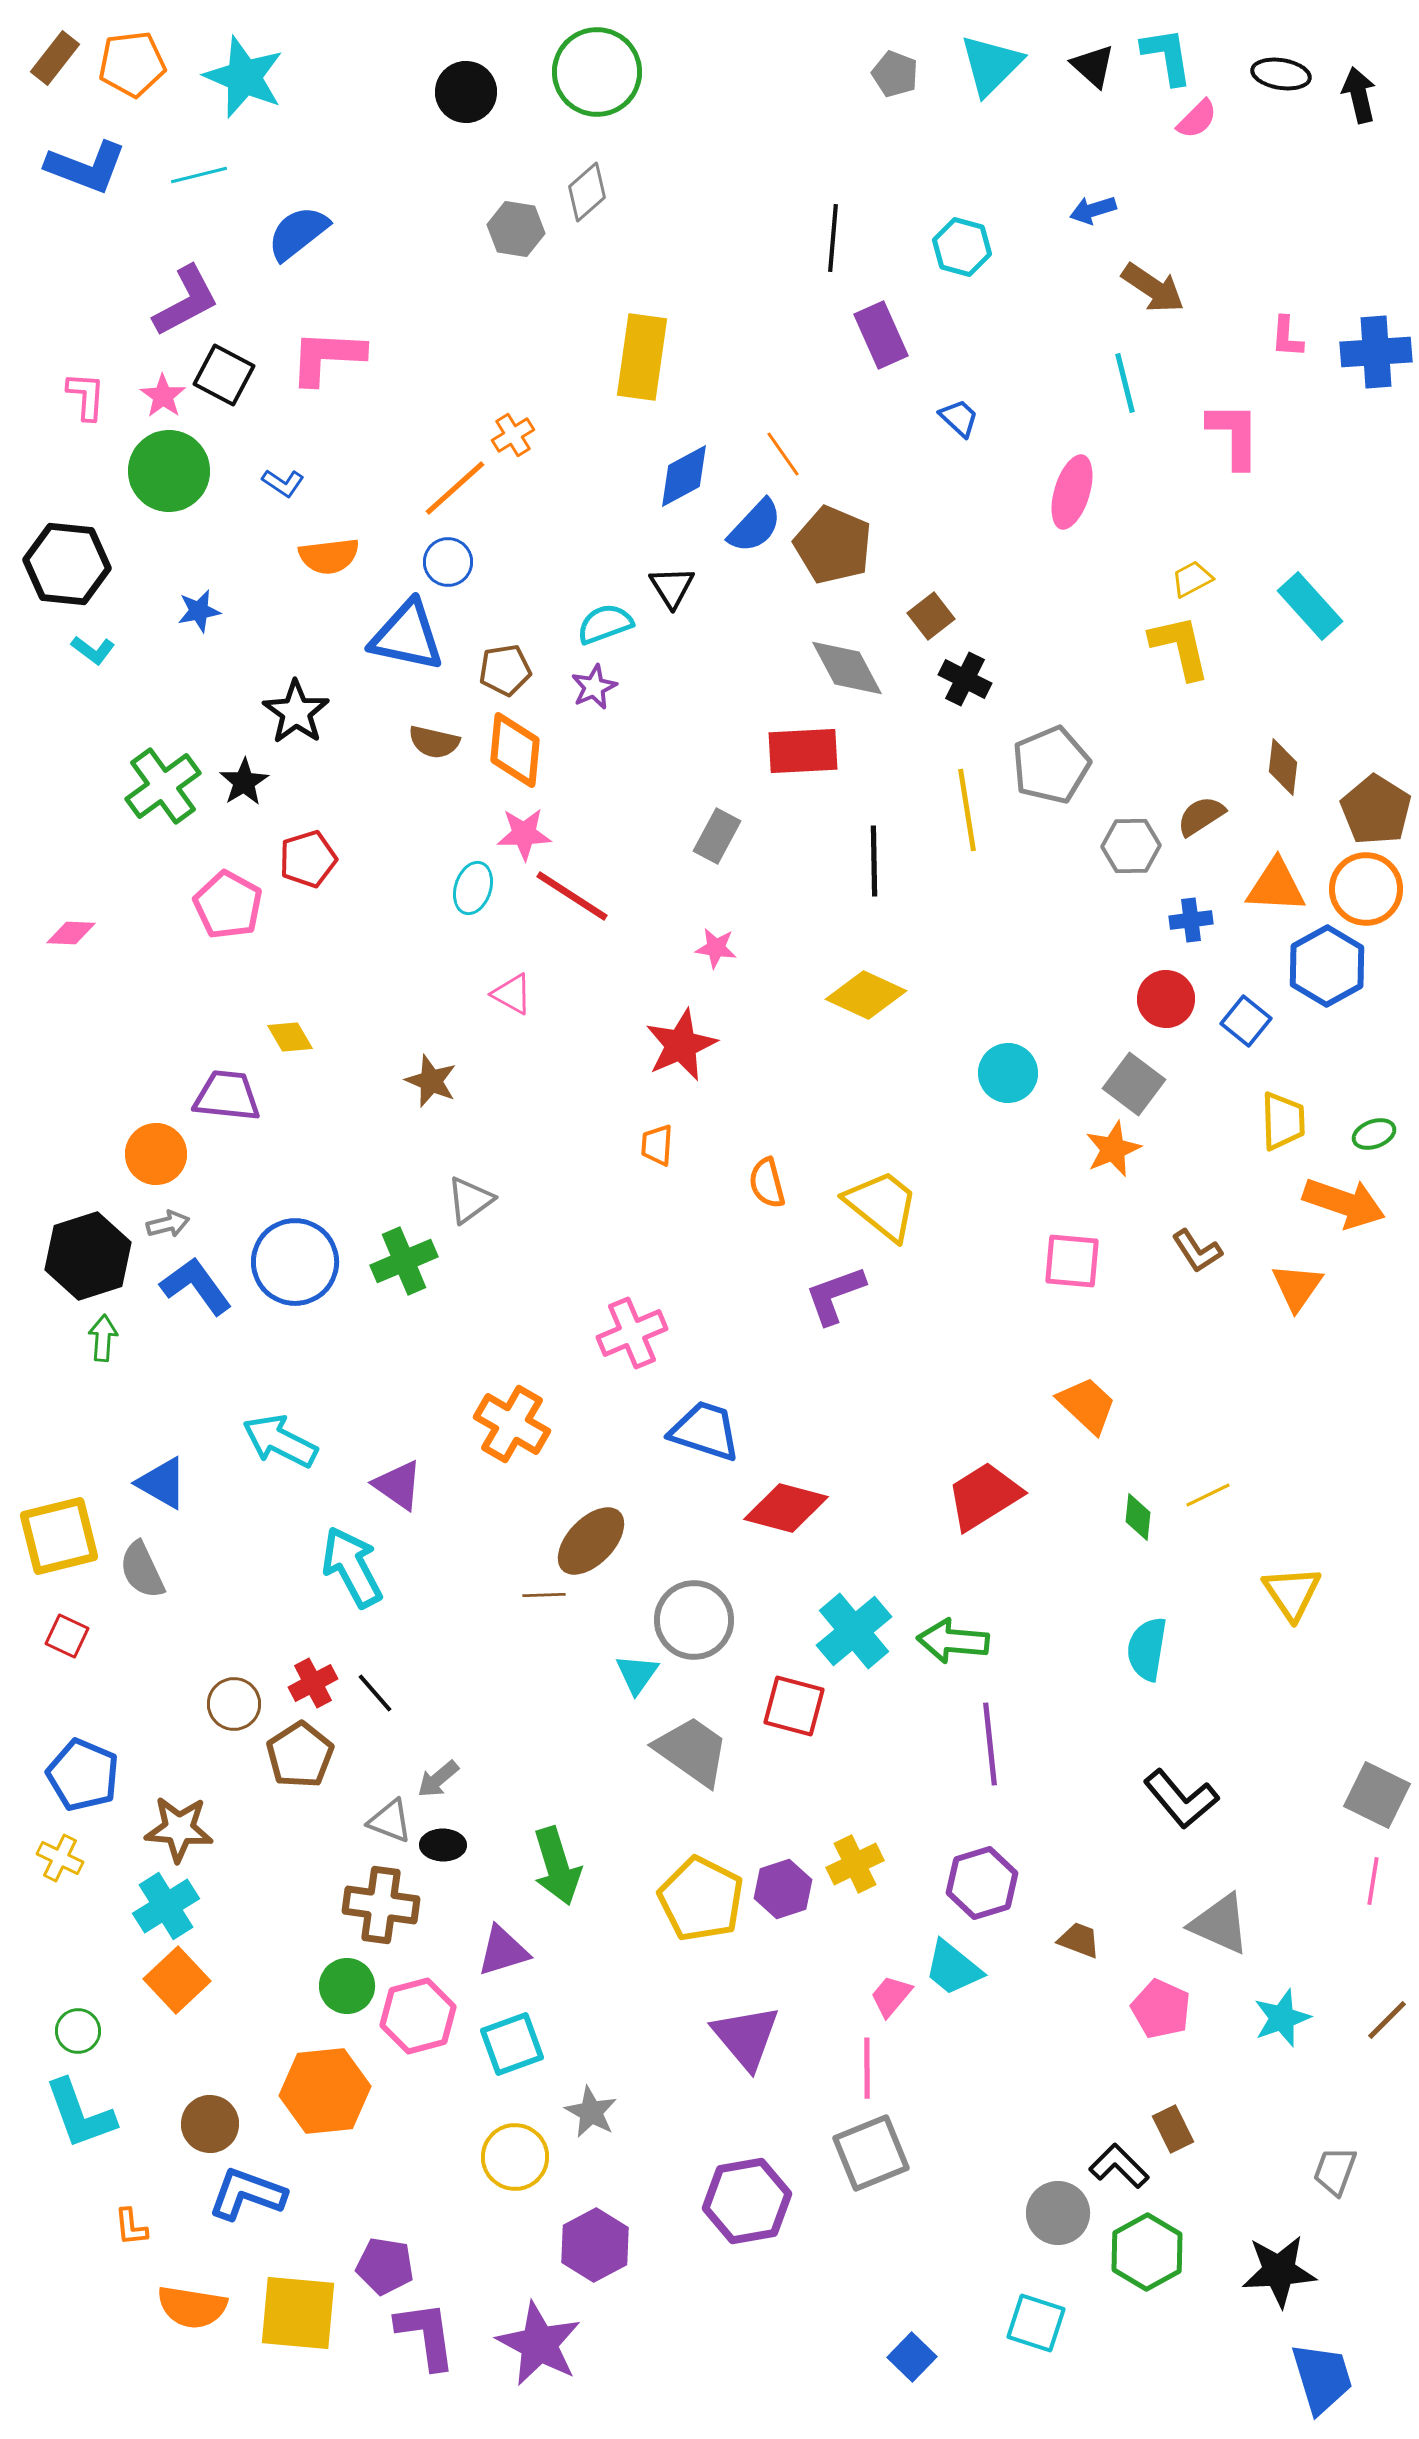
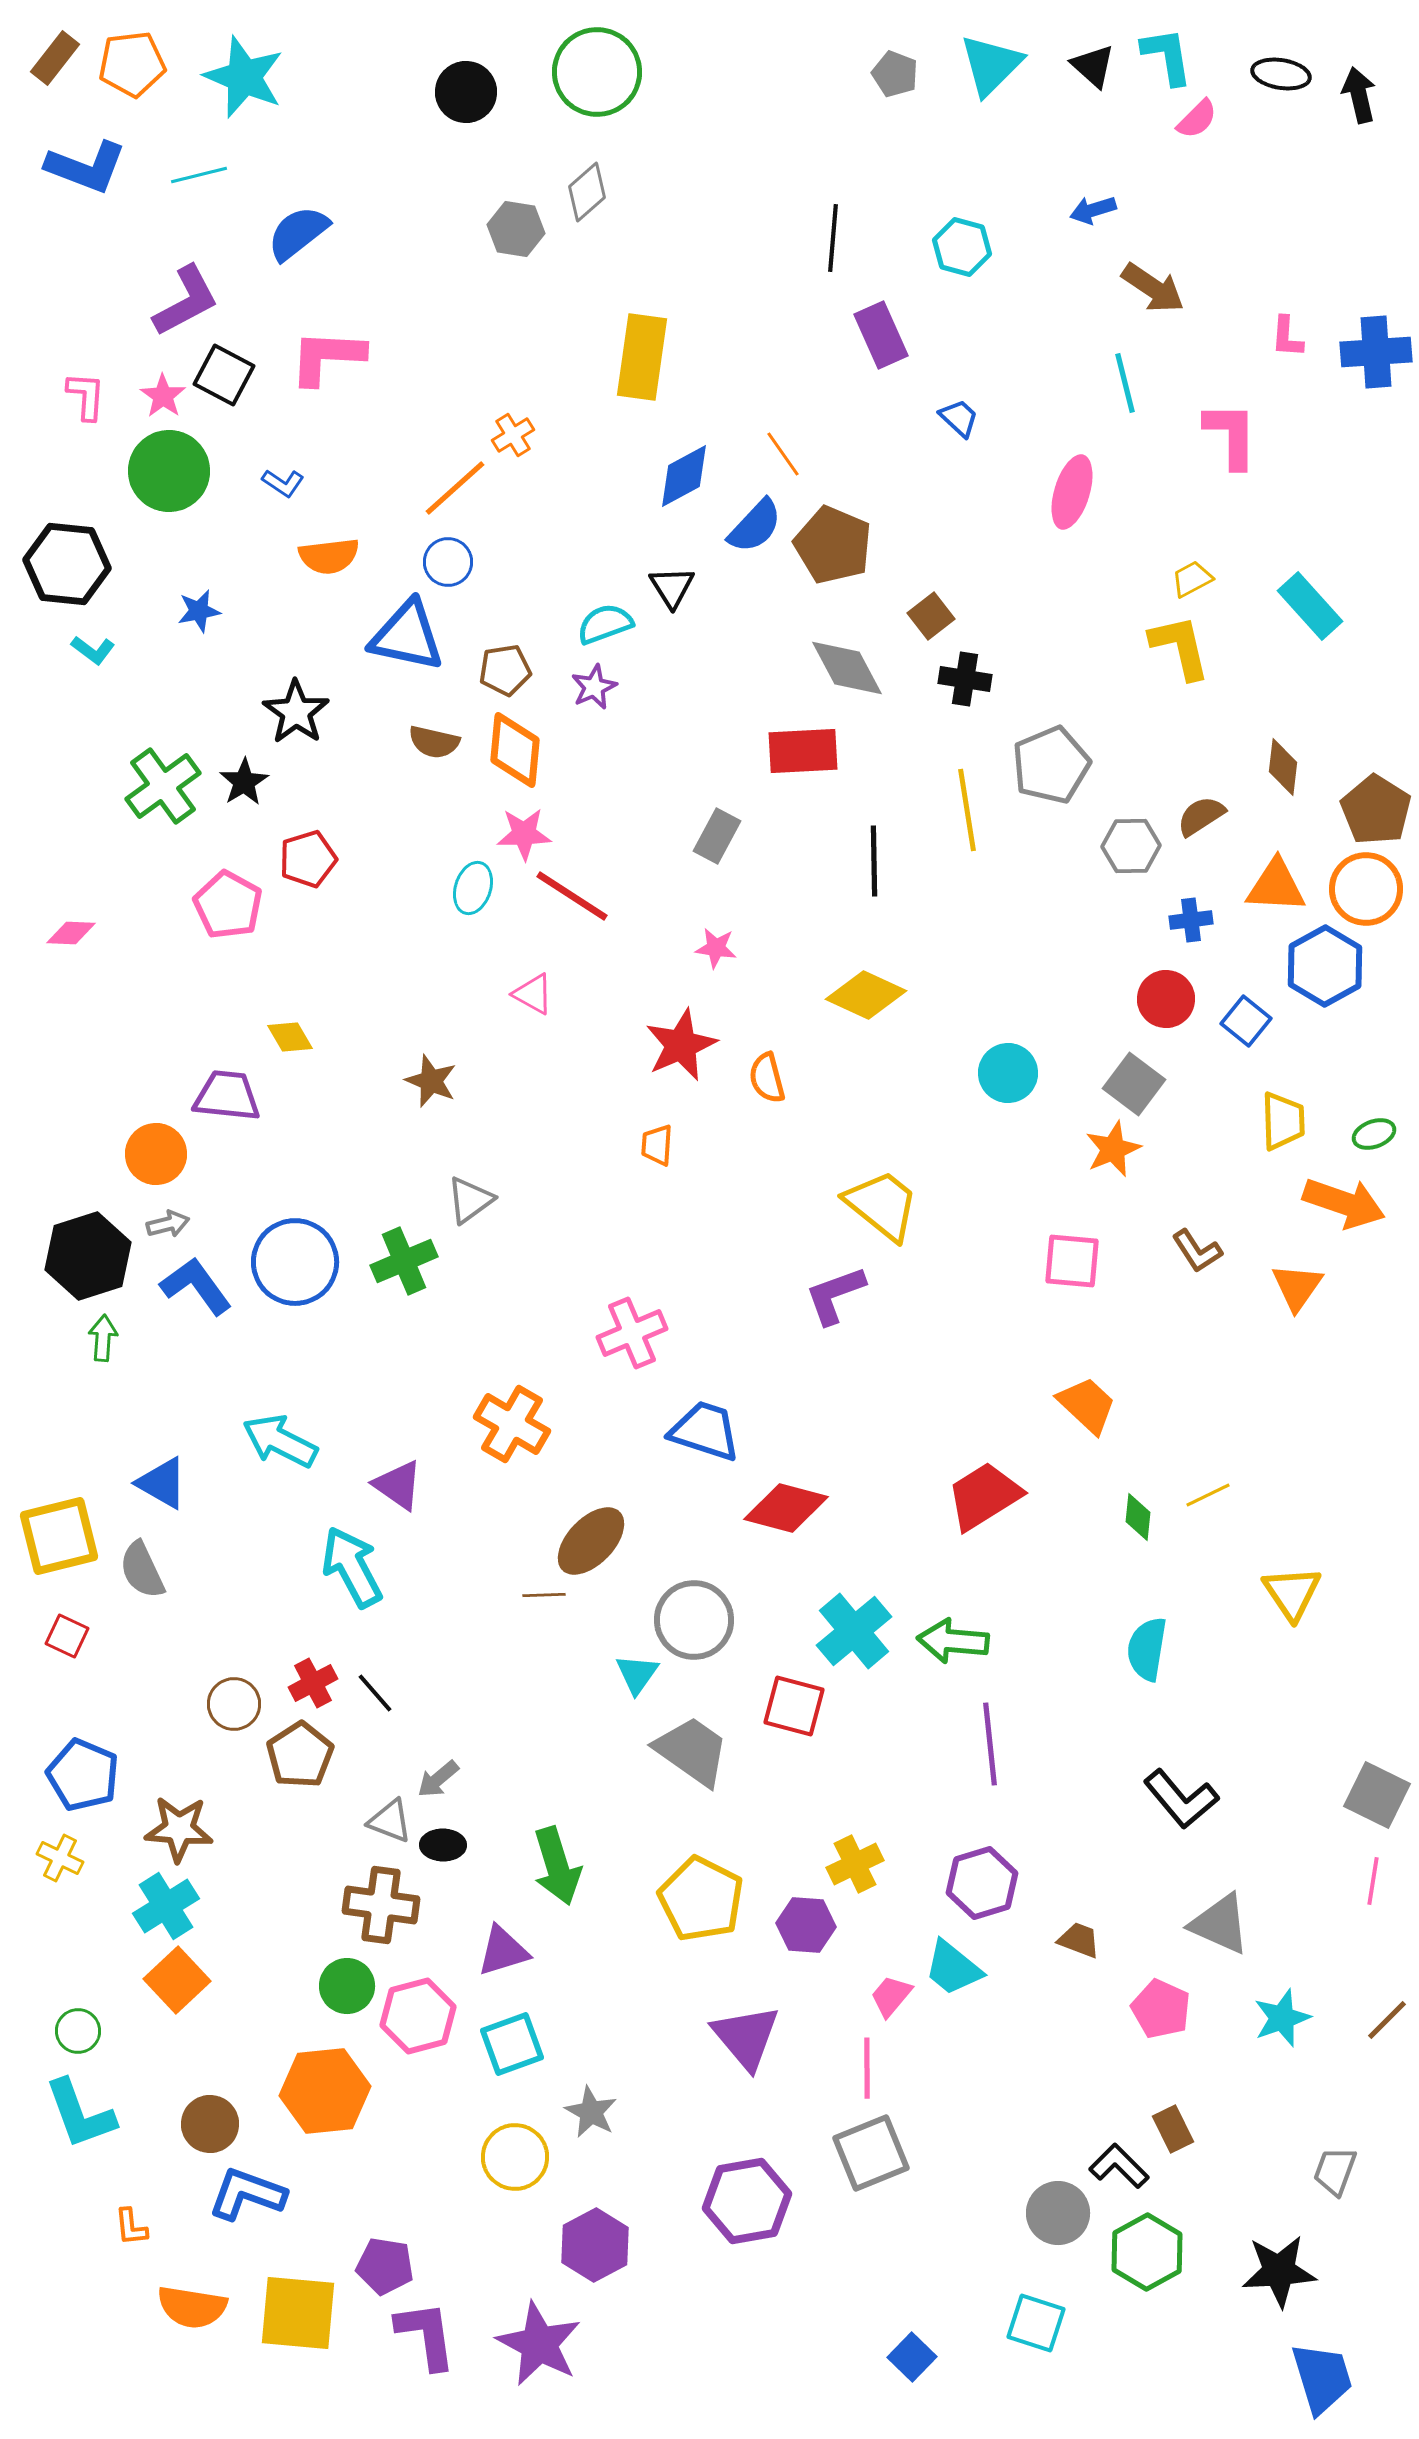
pink L-shape at (1234, 435): moved 3 px left
black cross at (965, 679): rotated 18 degrees counterclockwise
blue hexagon at (1327, 966): moved 2 px left
pink triangle at (512, 994): moved 21 px right
orange semicircle at (767, 1183): moved 105 px up
purple hexagon at (783, 1889): moved 23 px right, 36 px down; rotated 22 degrees clockwise
